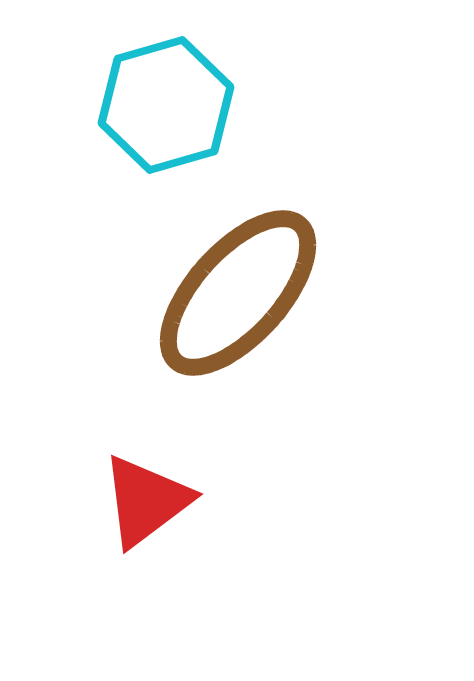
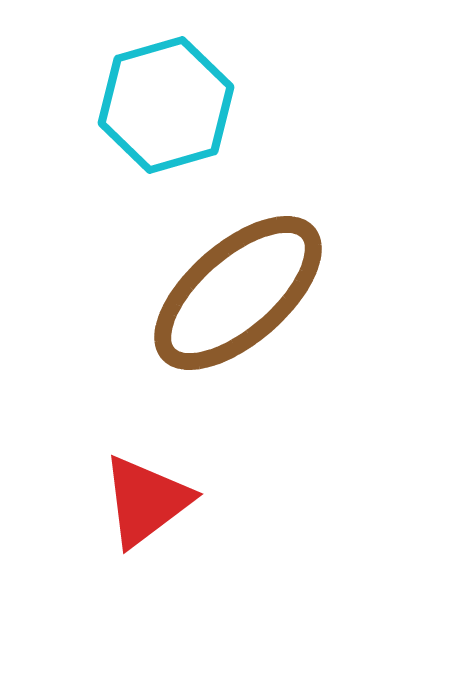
brown ellipse: rotated 7 degrees clockwise
